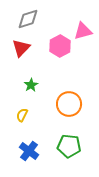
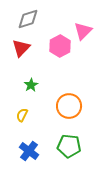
pink triangle: rotated 30 degrees counterclockwise
orange circle: moved 2 px down
